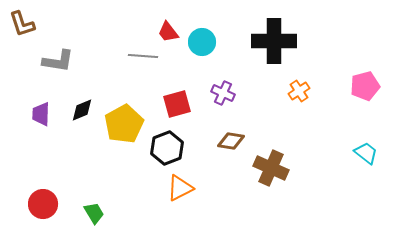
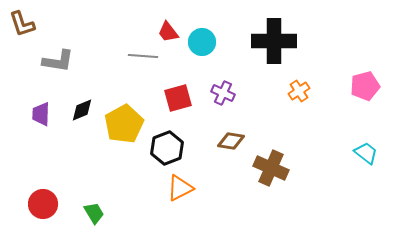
red square: moved 1 px right, 6 px up
